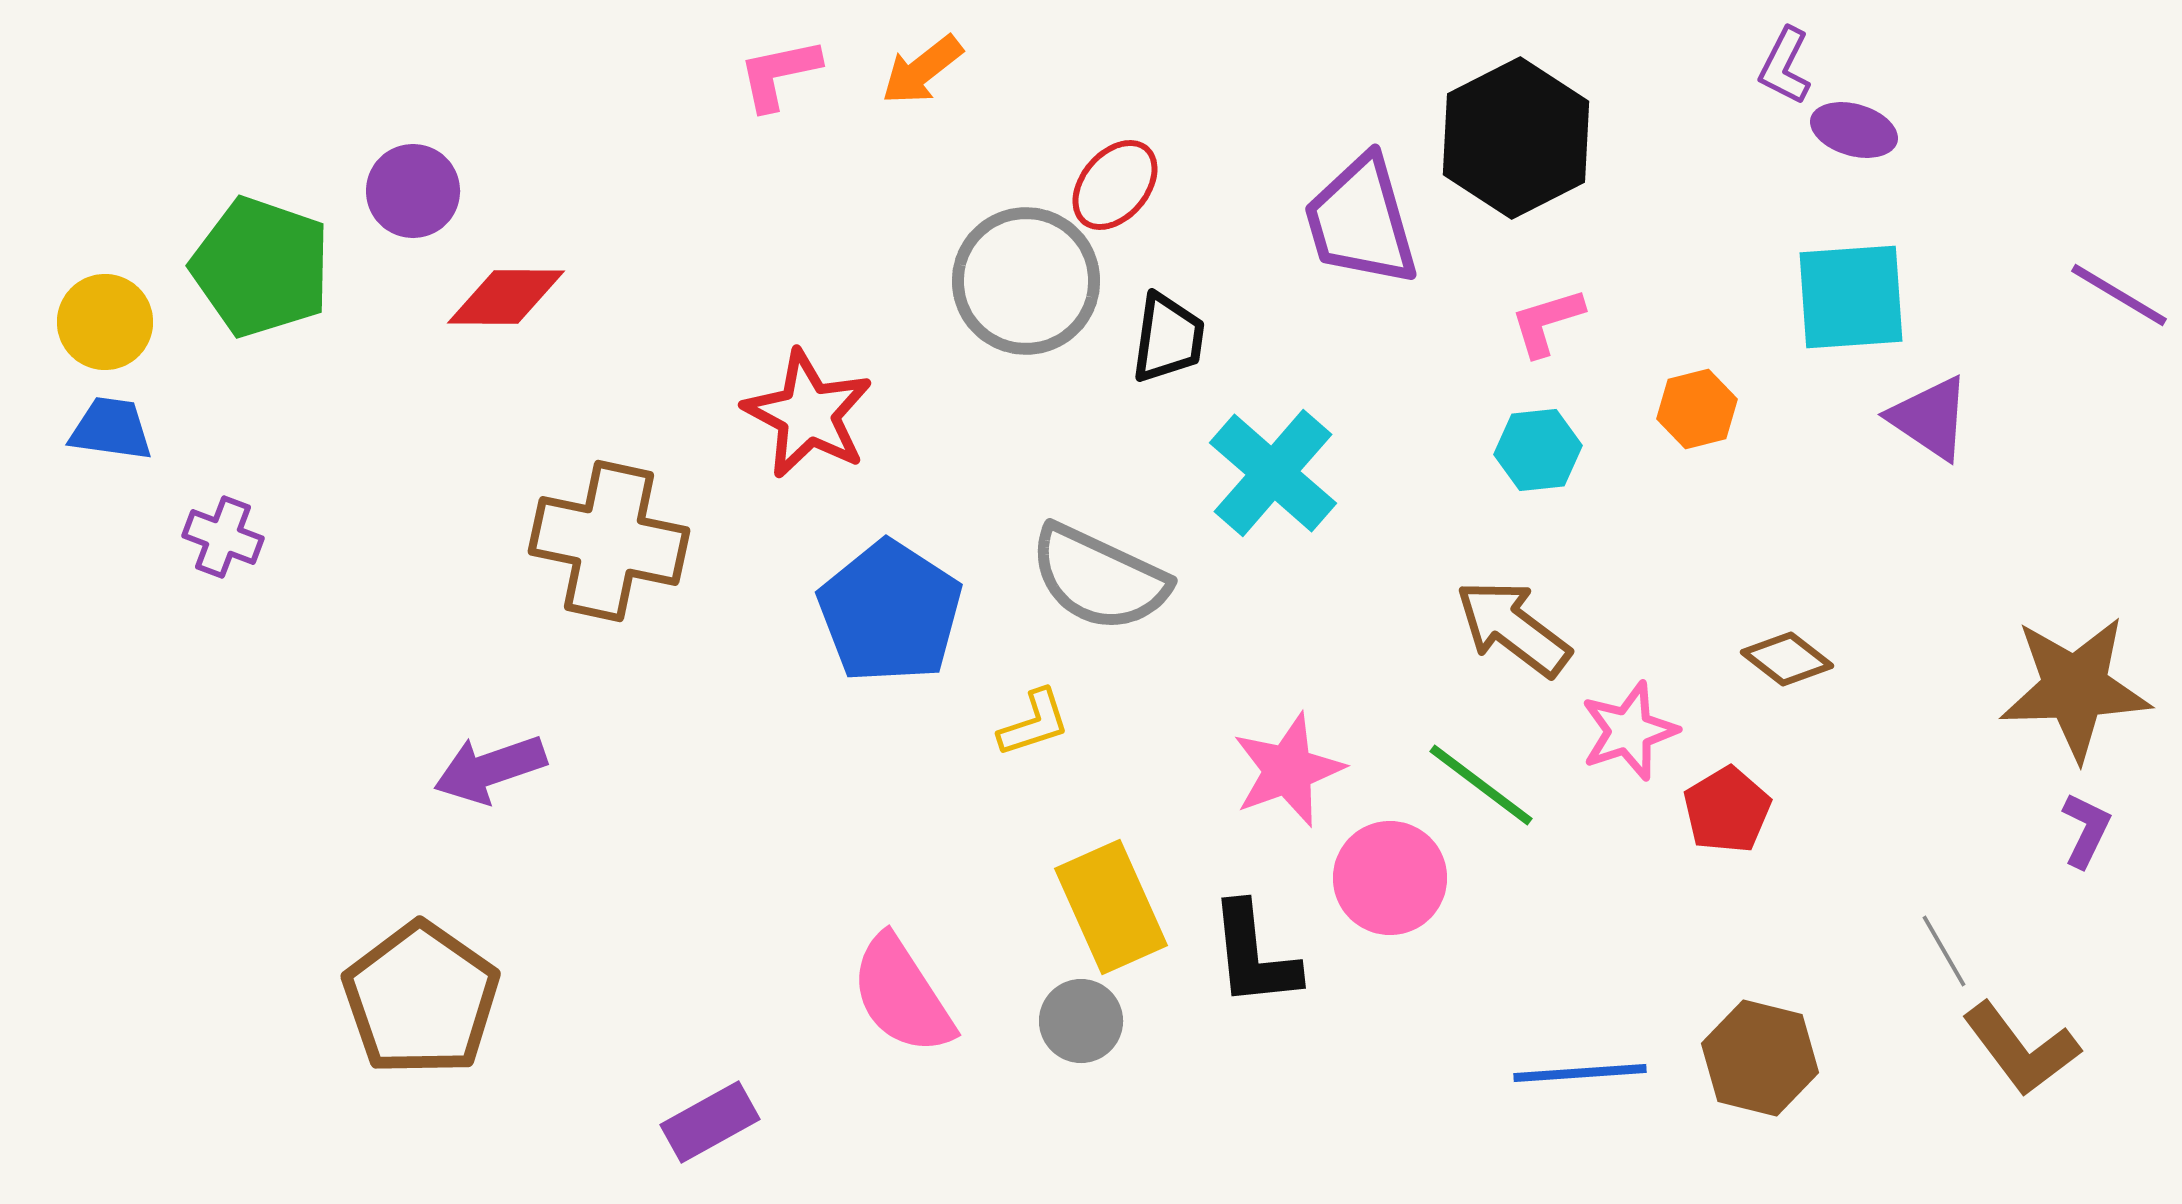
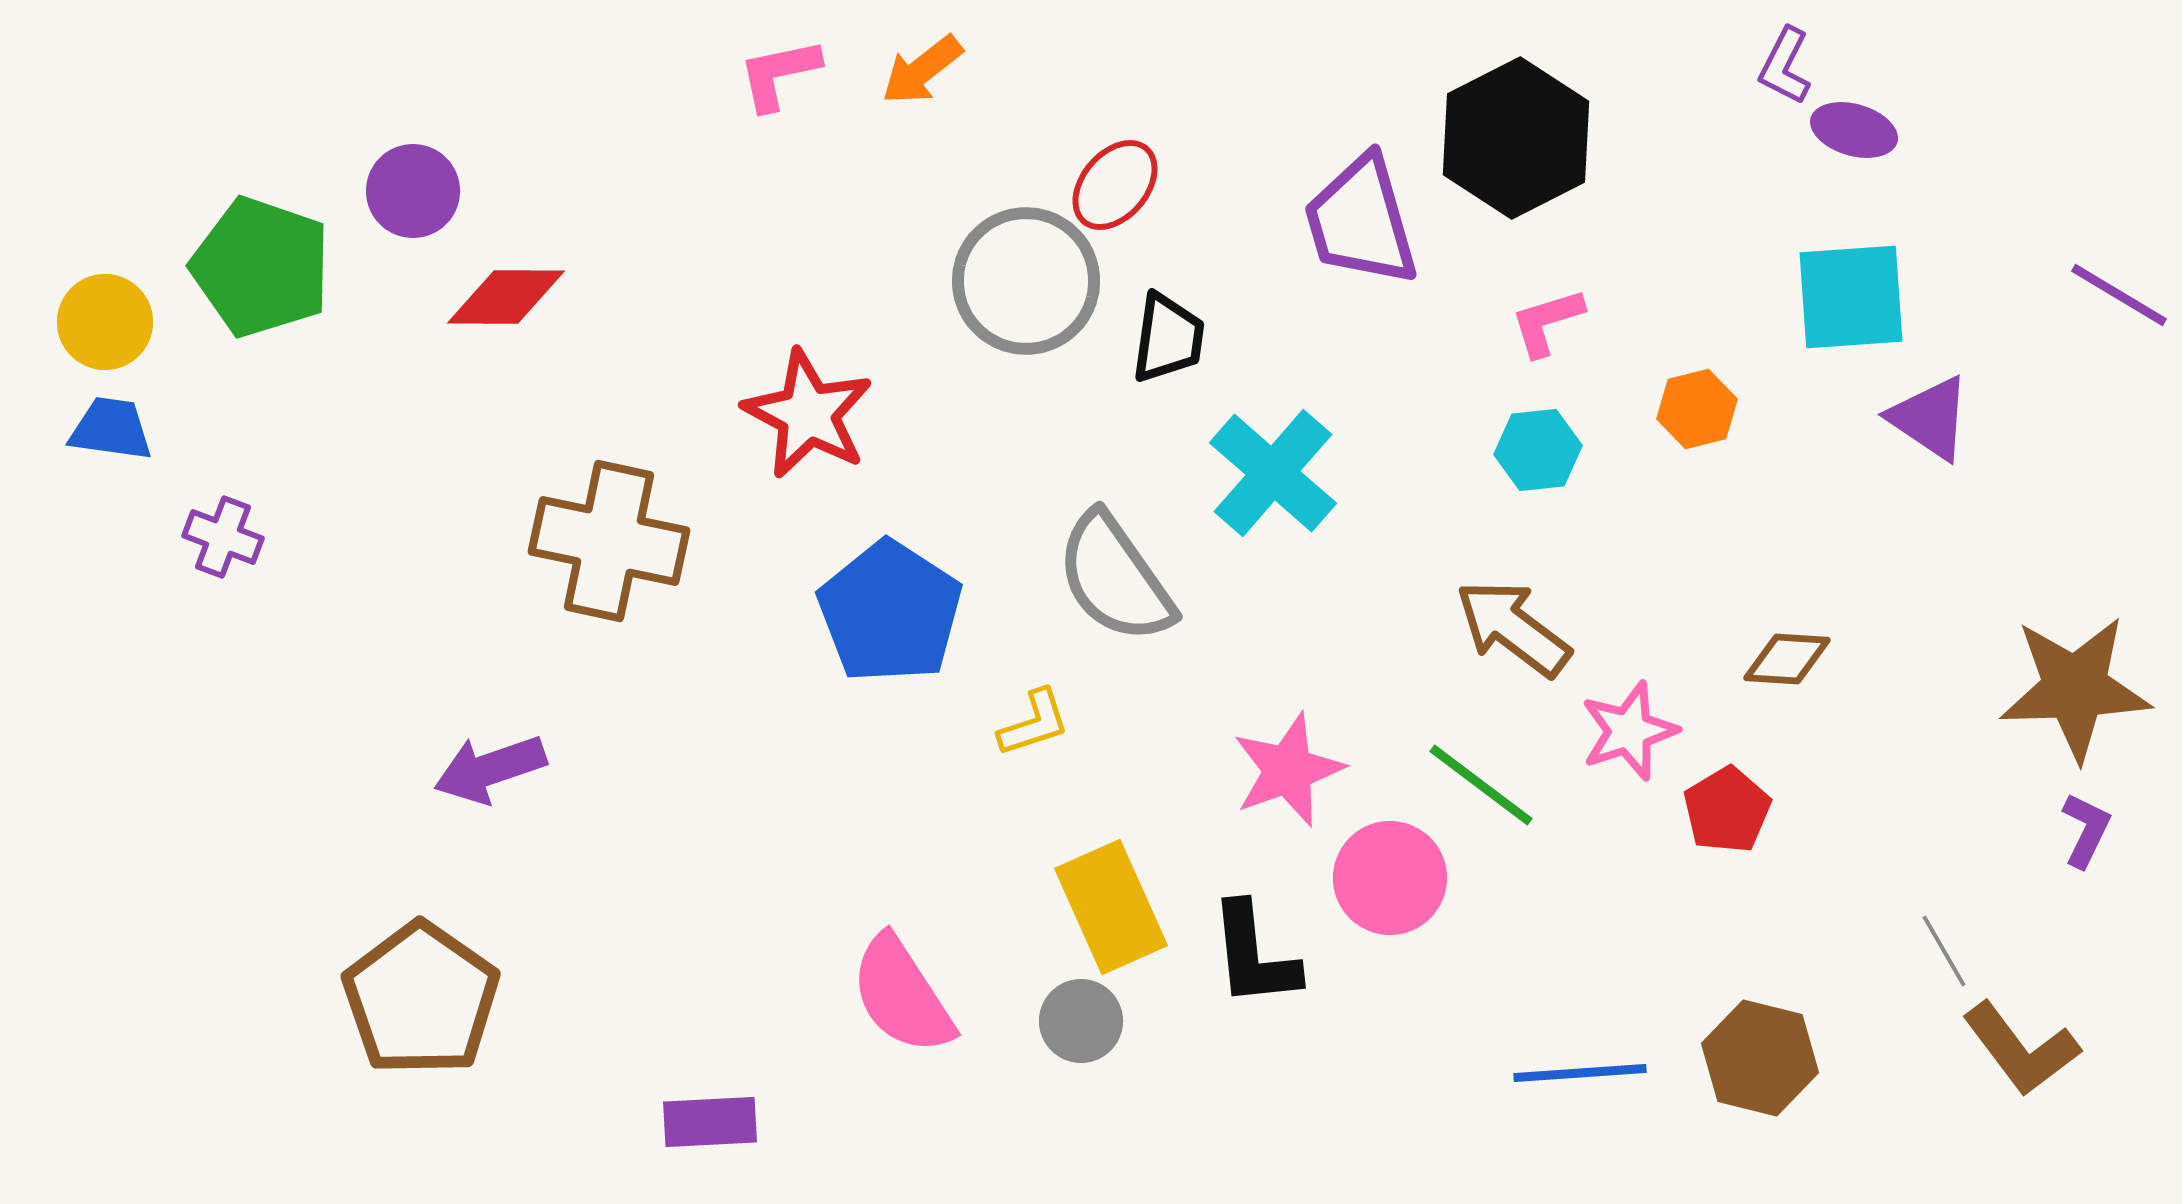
gray semicircle at (1099, 578): moved 16 px right; rotated 30 degrees clockwise
brown diamond at (1787, 659): rotated 34 degrees counterclockwise
purple rectangle at (710, 1122): rotated 26 degrees clockwise
